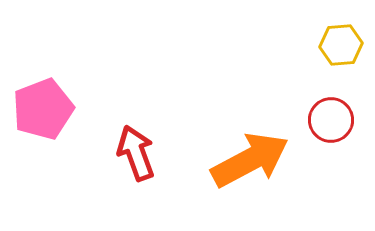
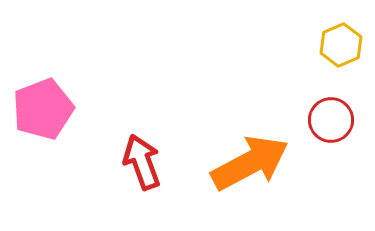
yellow hexagon: rotated 18 degrees counterclockwise
red arrow: moved 6 px right, 9 px down
orange arrow: moved 3 px down
